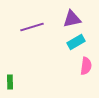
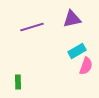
cyan rectangle: moved 1 px right, 9 px down
pink semicircle: rotated 12 degrees clockwise
green rectangle: moved 8 px right
